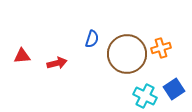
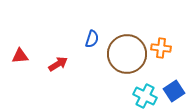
orange cross: rotated 24 degrees clockwise
red triangle: moved 2 px left
red arrow: moved 1 px right, 1 px down; rotated 18 degrees counterclockwise
blue square: moved 2 px down
